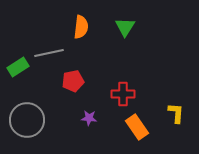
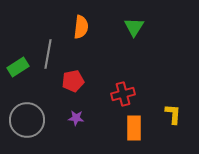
green triangle: moved 9 px right
gray line: moved 1 px left, 1 px down; rotated 68 degrees counterclockwise
red cross: rotated 15 degrees counterclockwise
yellow L-shape: moved 3 px left, 1 px down
purple star: moved 13 px left
orange rectangle: moved 3 px left, 1 px down; rotated 35 degrees clockwise
